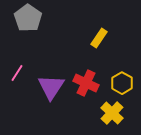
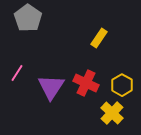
yellow hexagon: moved 2 px down
